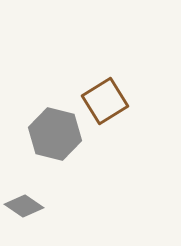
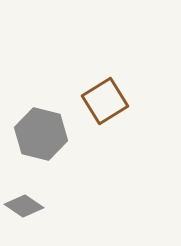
gray hexagon: moved 14 px left
